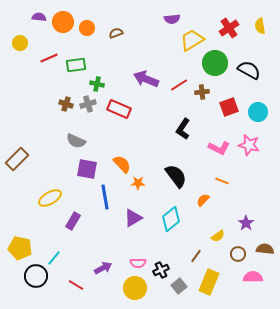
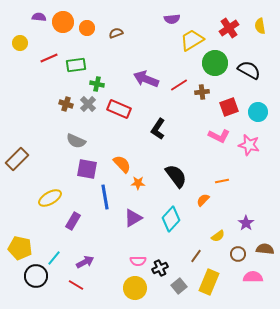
gray cross at (88, 104): rotated 28 degrees counterclockwise
black L-shape at (183, 129): moved 25 px left
pink L-shape at (219, 148): moved 12 px up
orange line at (222, 181): rotated 32 degrees counterclockwise
cyan diamond at (171, 219): rotated 10 degrees counterclockwise
pink semicircle at (138, 263): moved 2 px up
purple arrow at (103, 268): moved 18 px left, 6 px up
black cross at (161, 270): moved 1 px left, 2 px up
